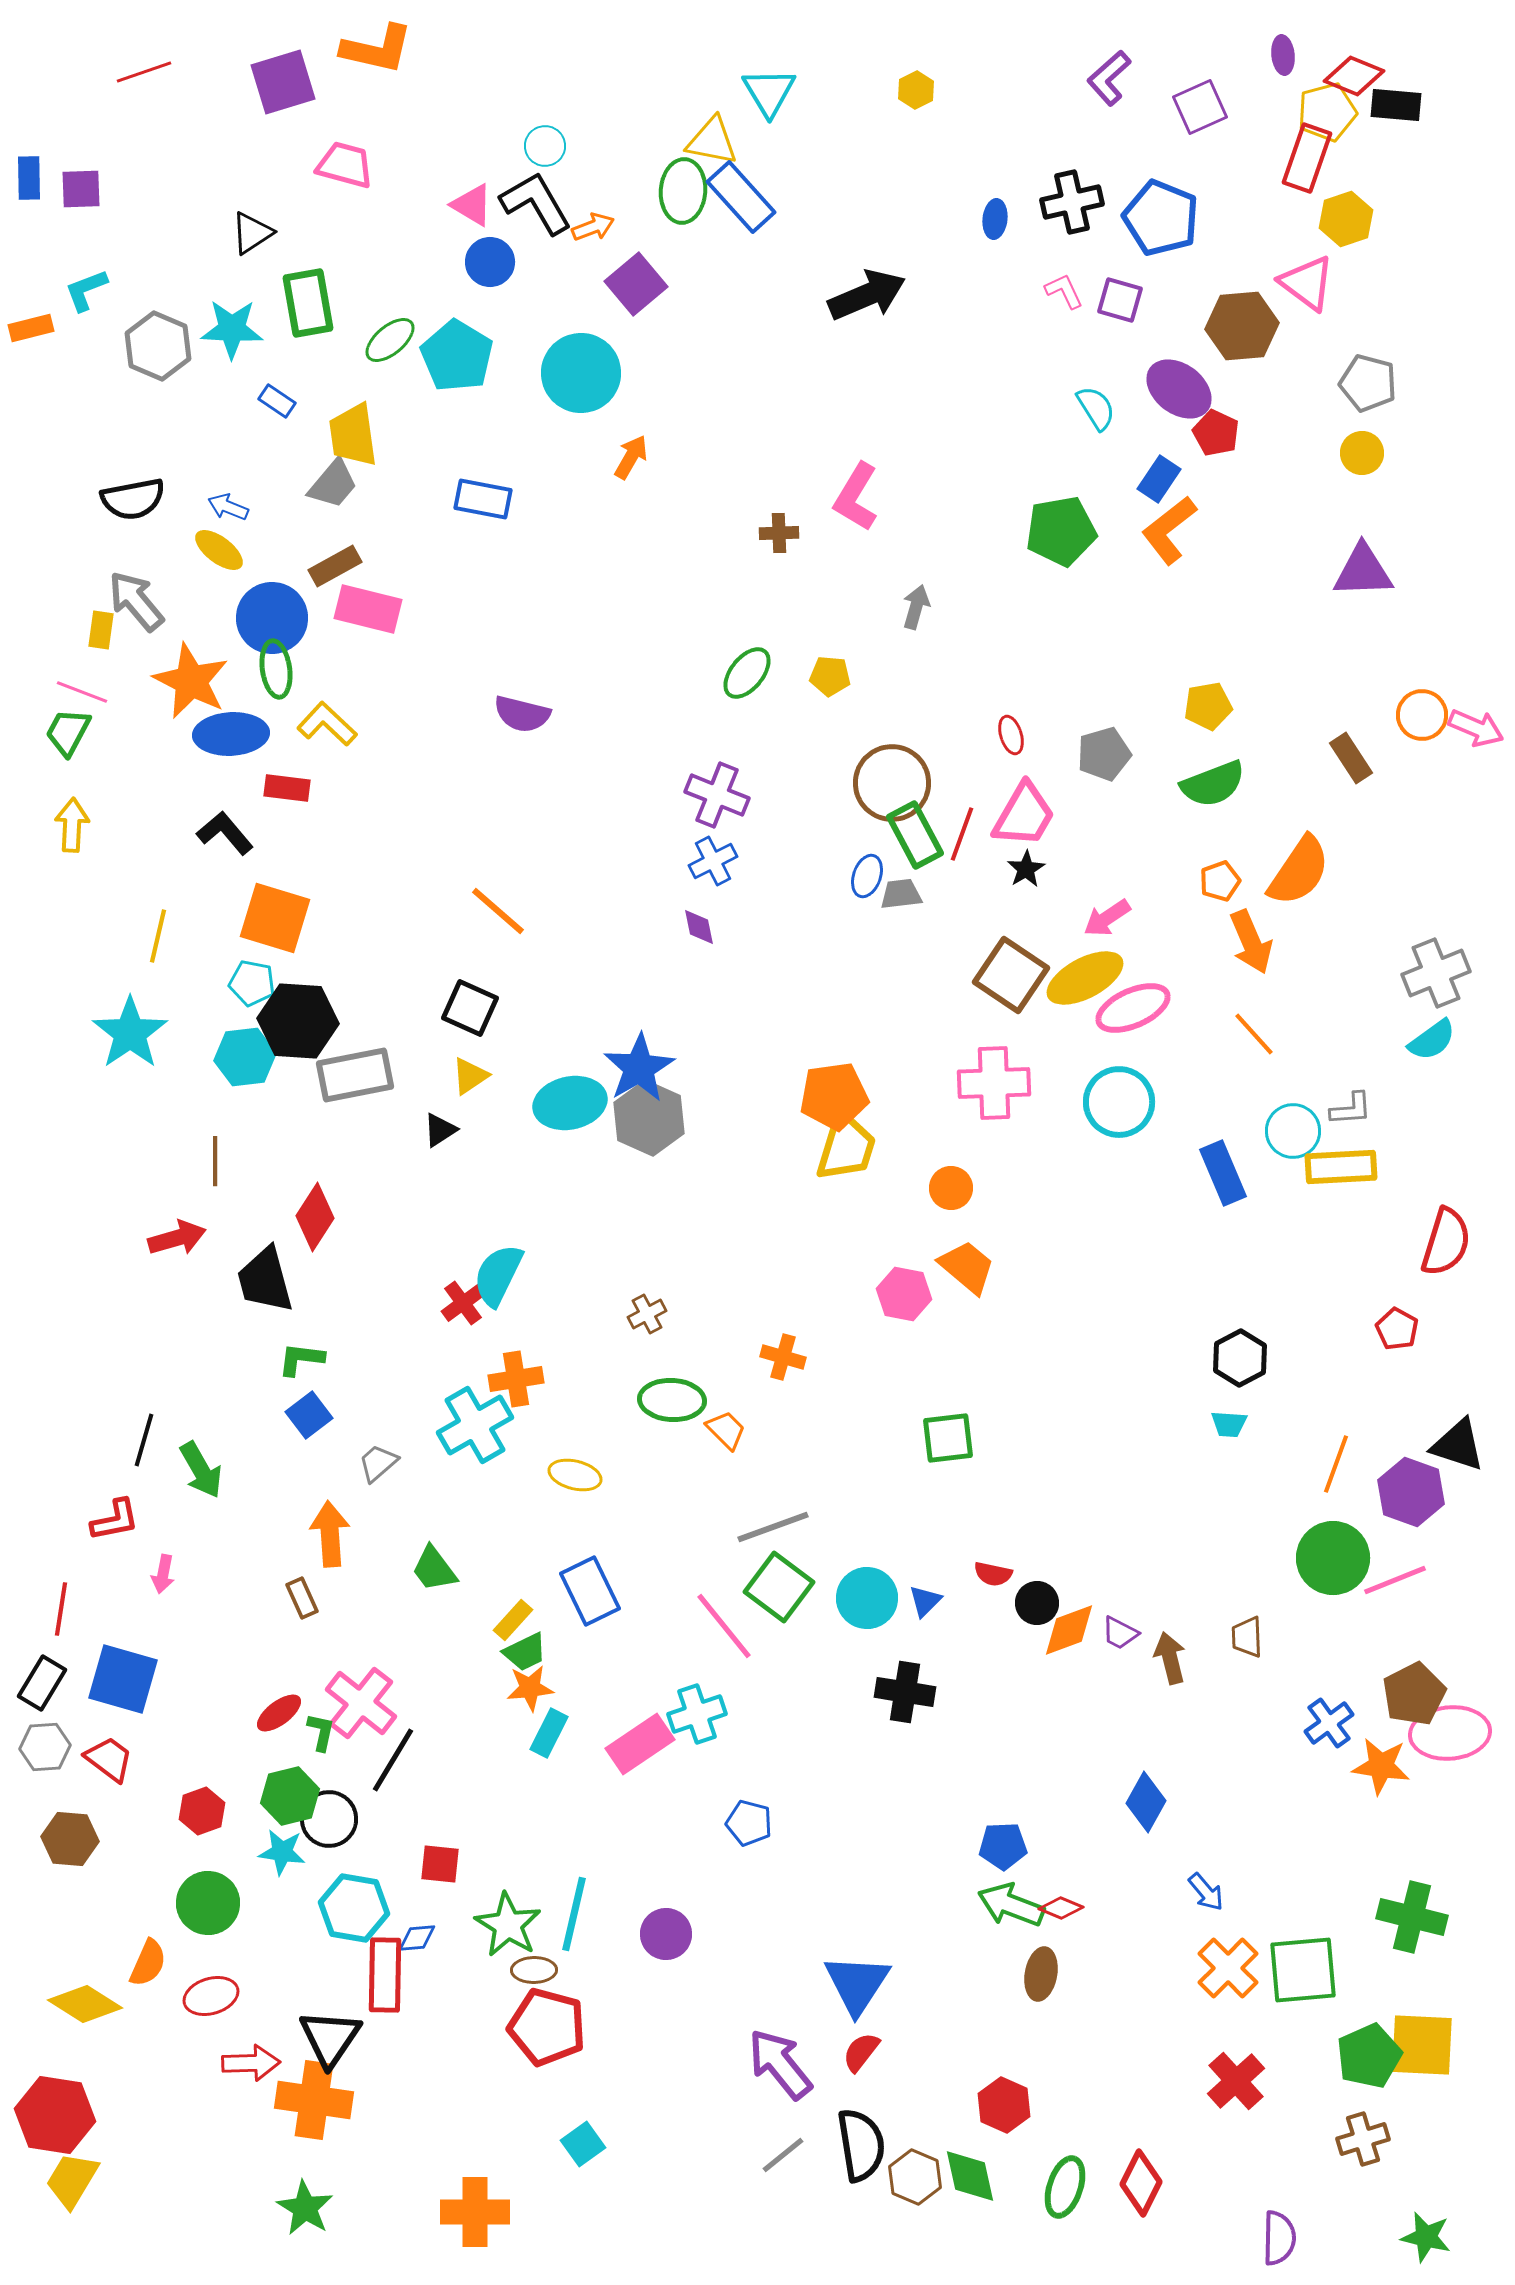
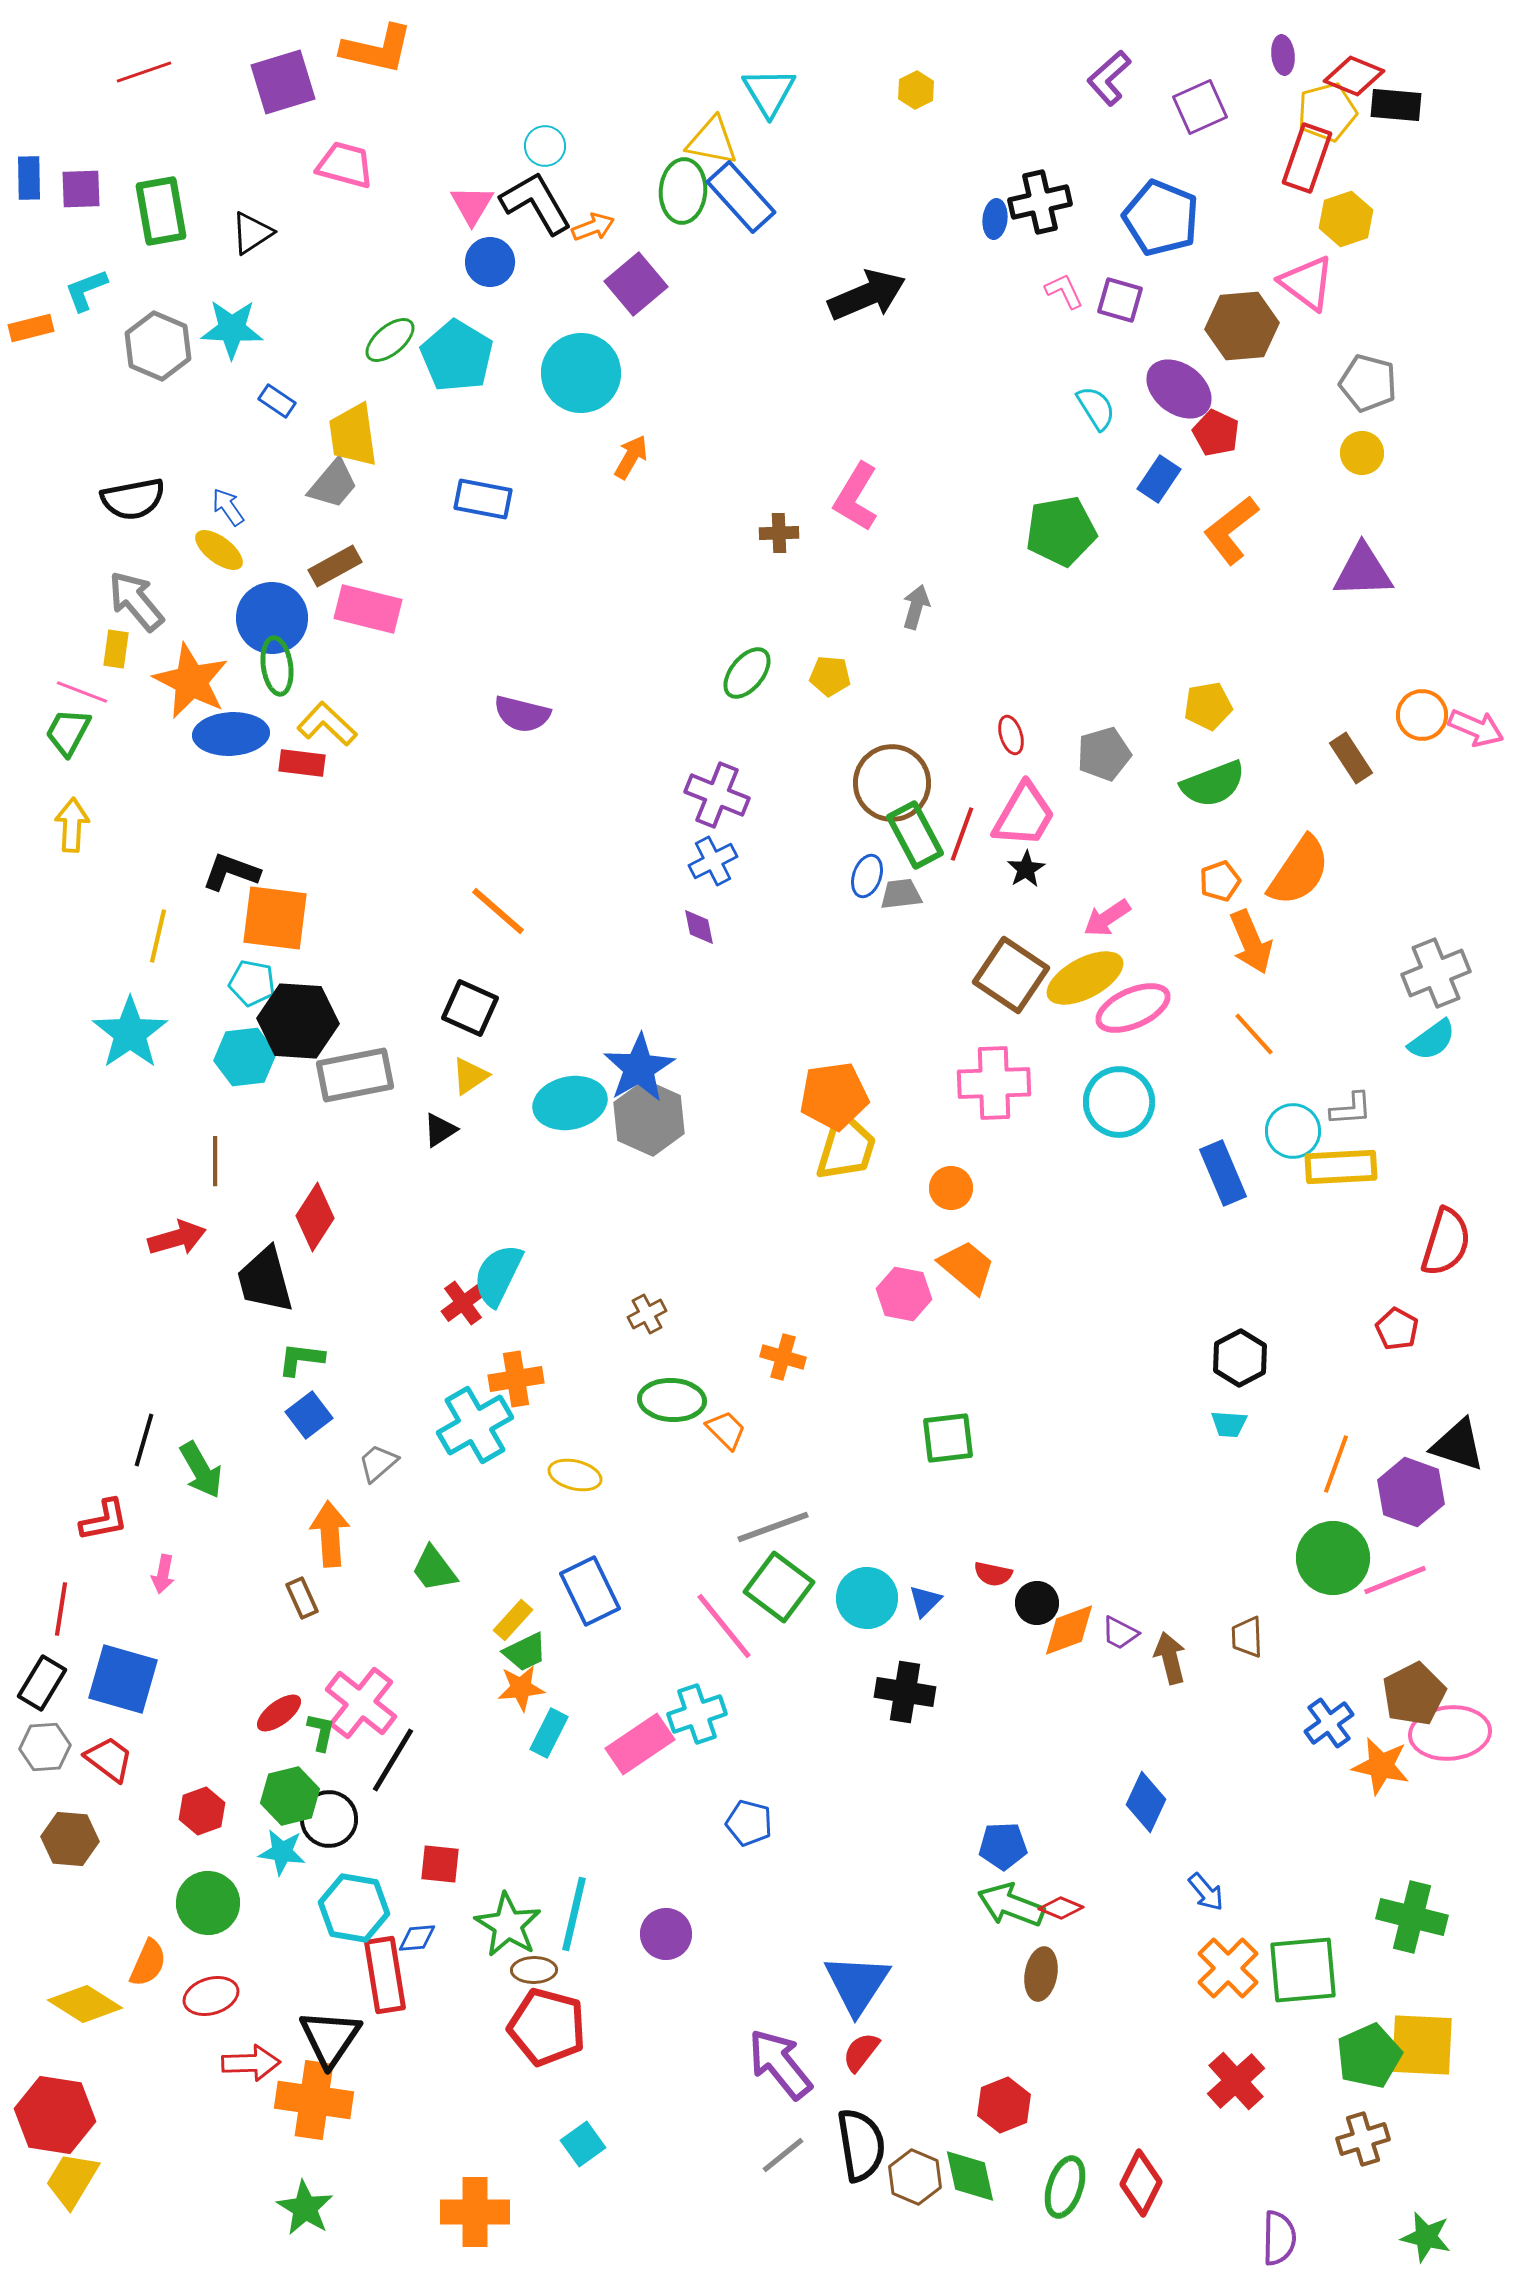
black cross at (1072, 202): moved 32 px left
pink triangle at (472, 205): rotated 30 degrees clockwise
green rectangle at (308, 303): moved 147 px left, 92 px up
blue arrow at (228, 507): rotated 33 degrees clockwise
orange L-shape at (1169, 530): moved 62 px right
yellow rectangle at (101, 630): moved 15 px right, 19 px down
green ellipse at (276, 669): moved 1 px right, 3 px up
red rectangle at (287, 788): moved 15 px right, 25 px up
black L-shape at (225, 833): moved 6 px right, 39 px down; rotated 30 degrees counterclockwise
orange square at (275, 918): rotated 10 degrees counterclockwise
red L-shape at (115, 1520): moved 11 px left
orange star at (530, 1688): moved 9 px left
orange star at (1381, 1766): rotated 4 degrees clockwise
blue diamond at (1146, 1802): rotated 4 degrees counterclockwise
red rectangle at (385, 1975): rotated 10 degrees counterclockwise
red hexagon at (1004, 2105): rotated 14 degrees clockwise
